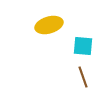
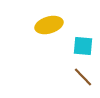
brown line: rotated 25 degrees counterclockwise
